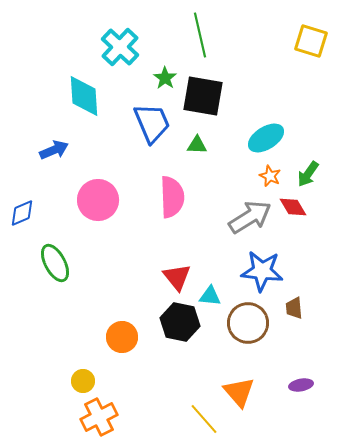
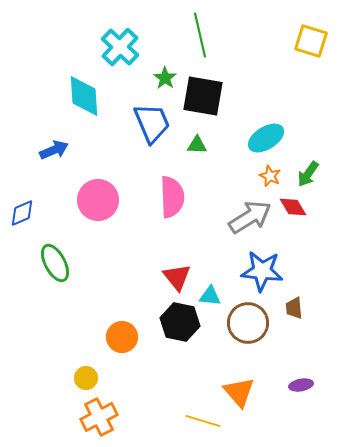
yellow circle: moved 3 px right, 3 px up
yellow line: moved 1 px left, 2 px down; rotated 32 degrees counterclockwise
